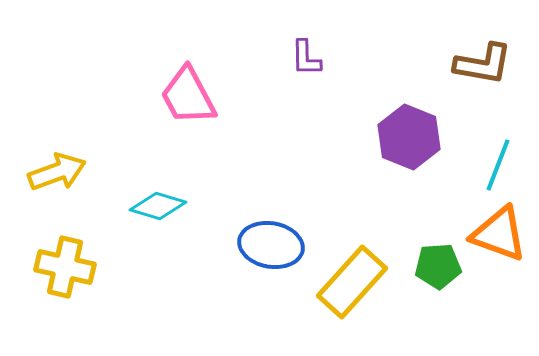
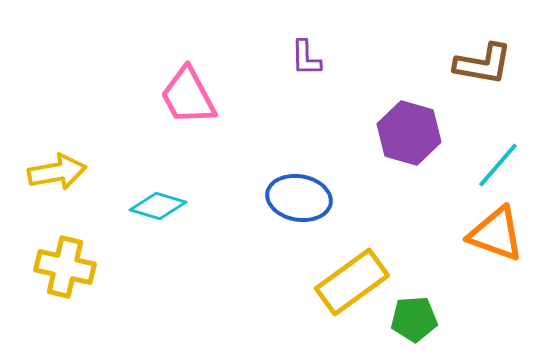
purple hexagon: moved 4 px up; rotated 6 degrees counterclockwise
cyan line: rotated 20 degrees clockwise
yellow arrow: rotated 10 degrees clockwise
orange triangle: moved 3 px left
blue ellipse: moved 28 px right, 47 px up
green pentagon: moved 24 px left, 53 px down
yellow rectangle: rotated 12 degrees clockwise
